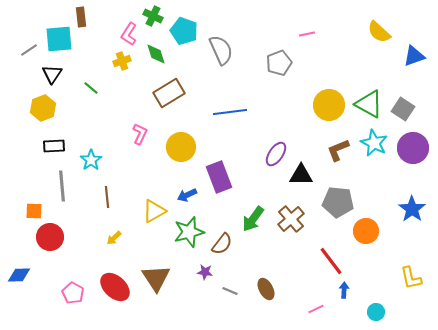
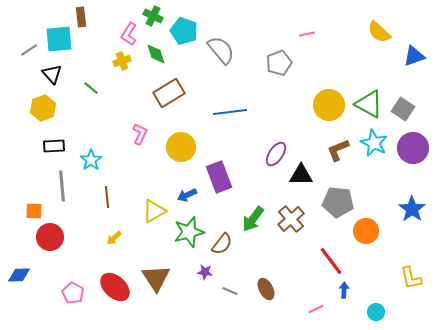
gray semicircle at (221, 50): rotated 16 degrees counterclockwise
black triangle at (52, 74): rotated 15 degrees counterclockwise
